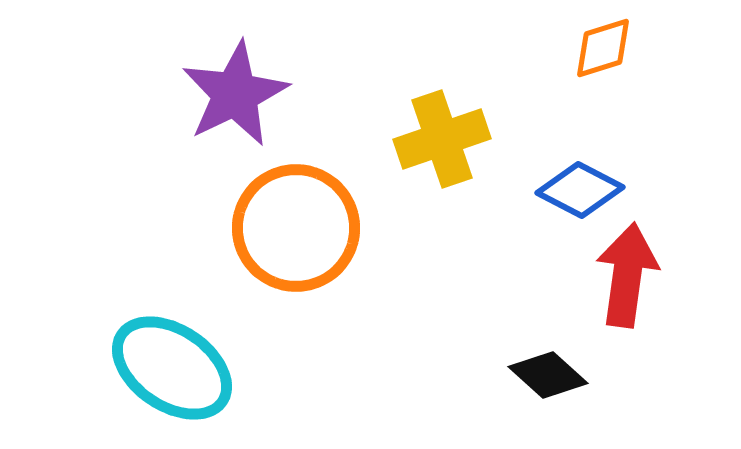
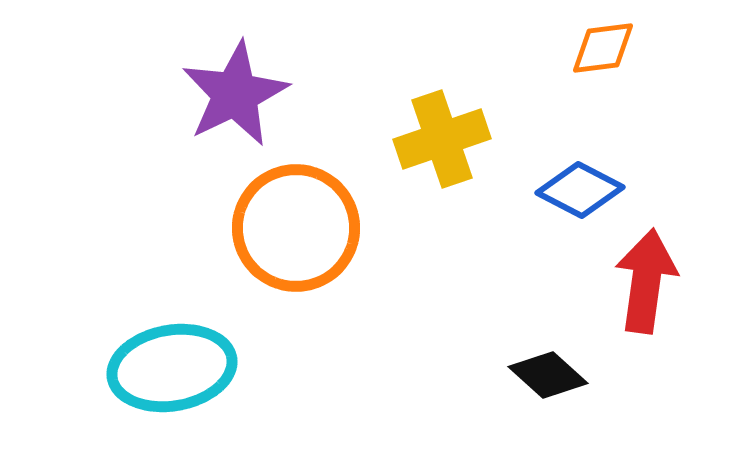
orange diamond: rotated 10 degrees clockwise
red arrow: moved 19 px right, 6 px down
cyan ellipse: rotated 44 degrees counterclockwise
